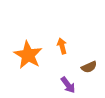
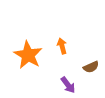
brown semicircle: moved 2 px right
